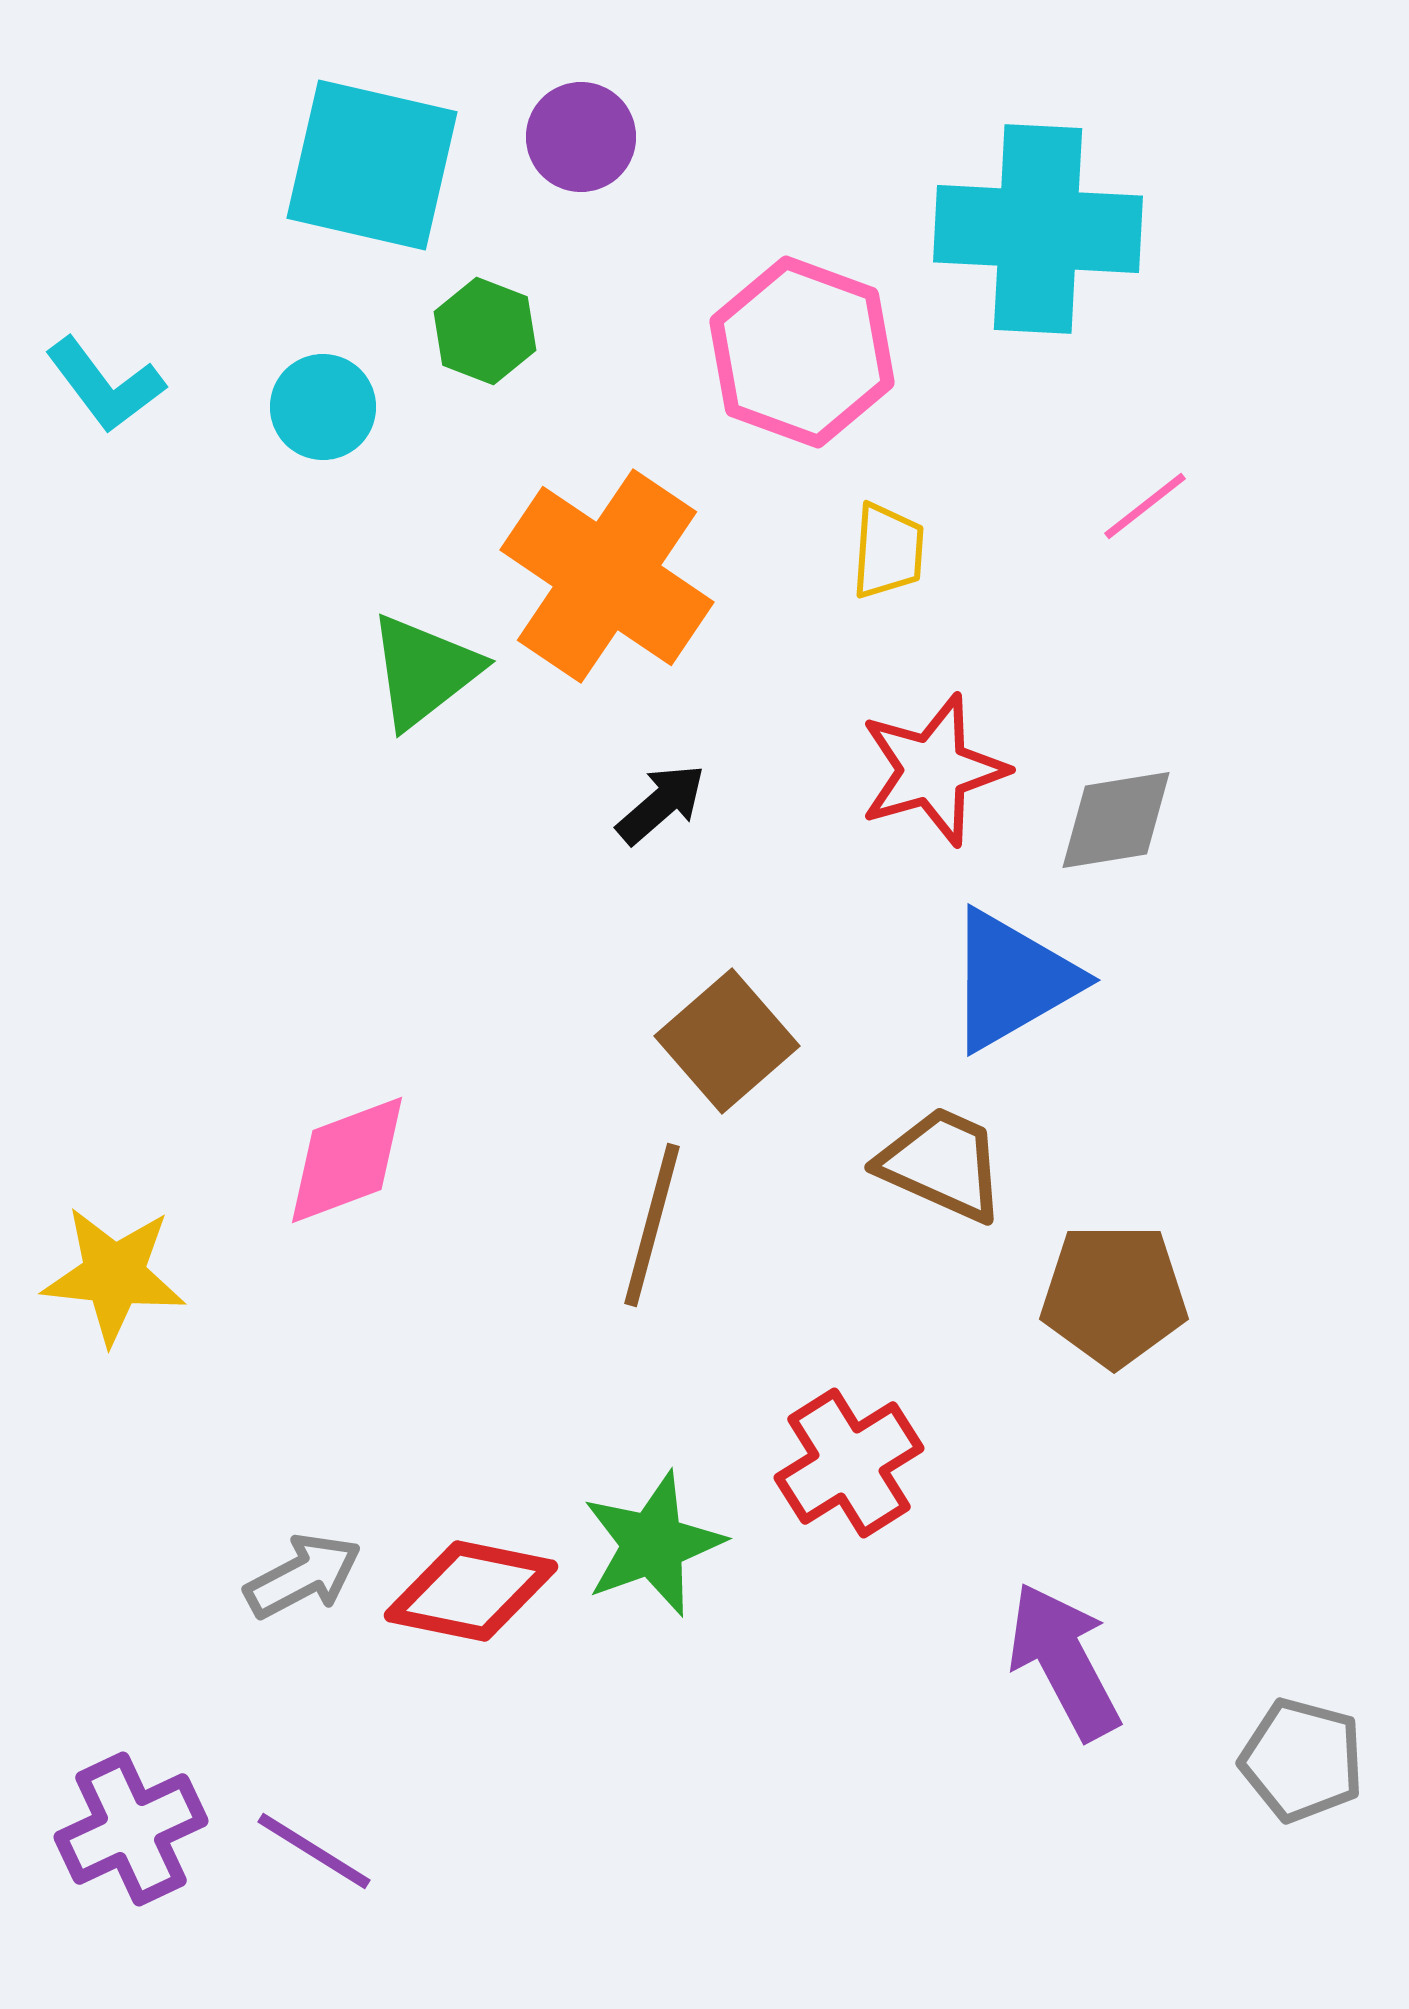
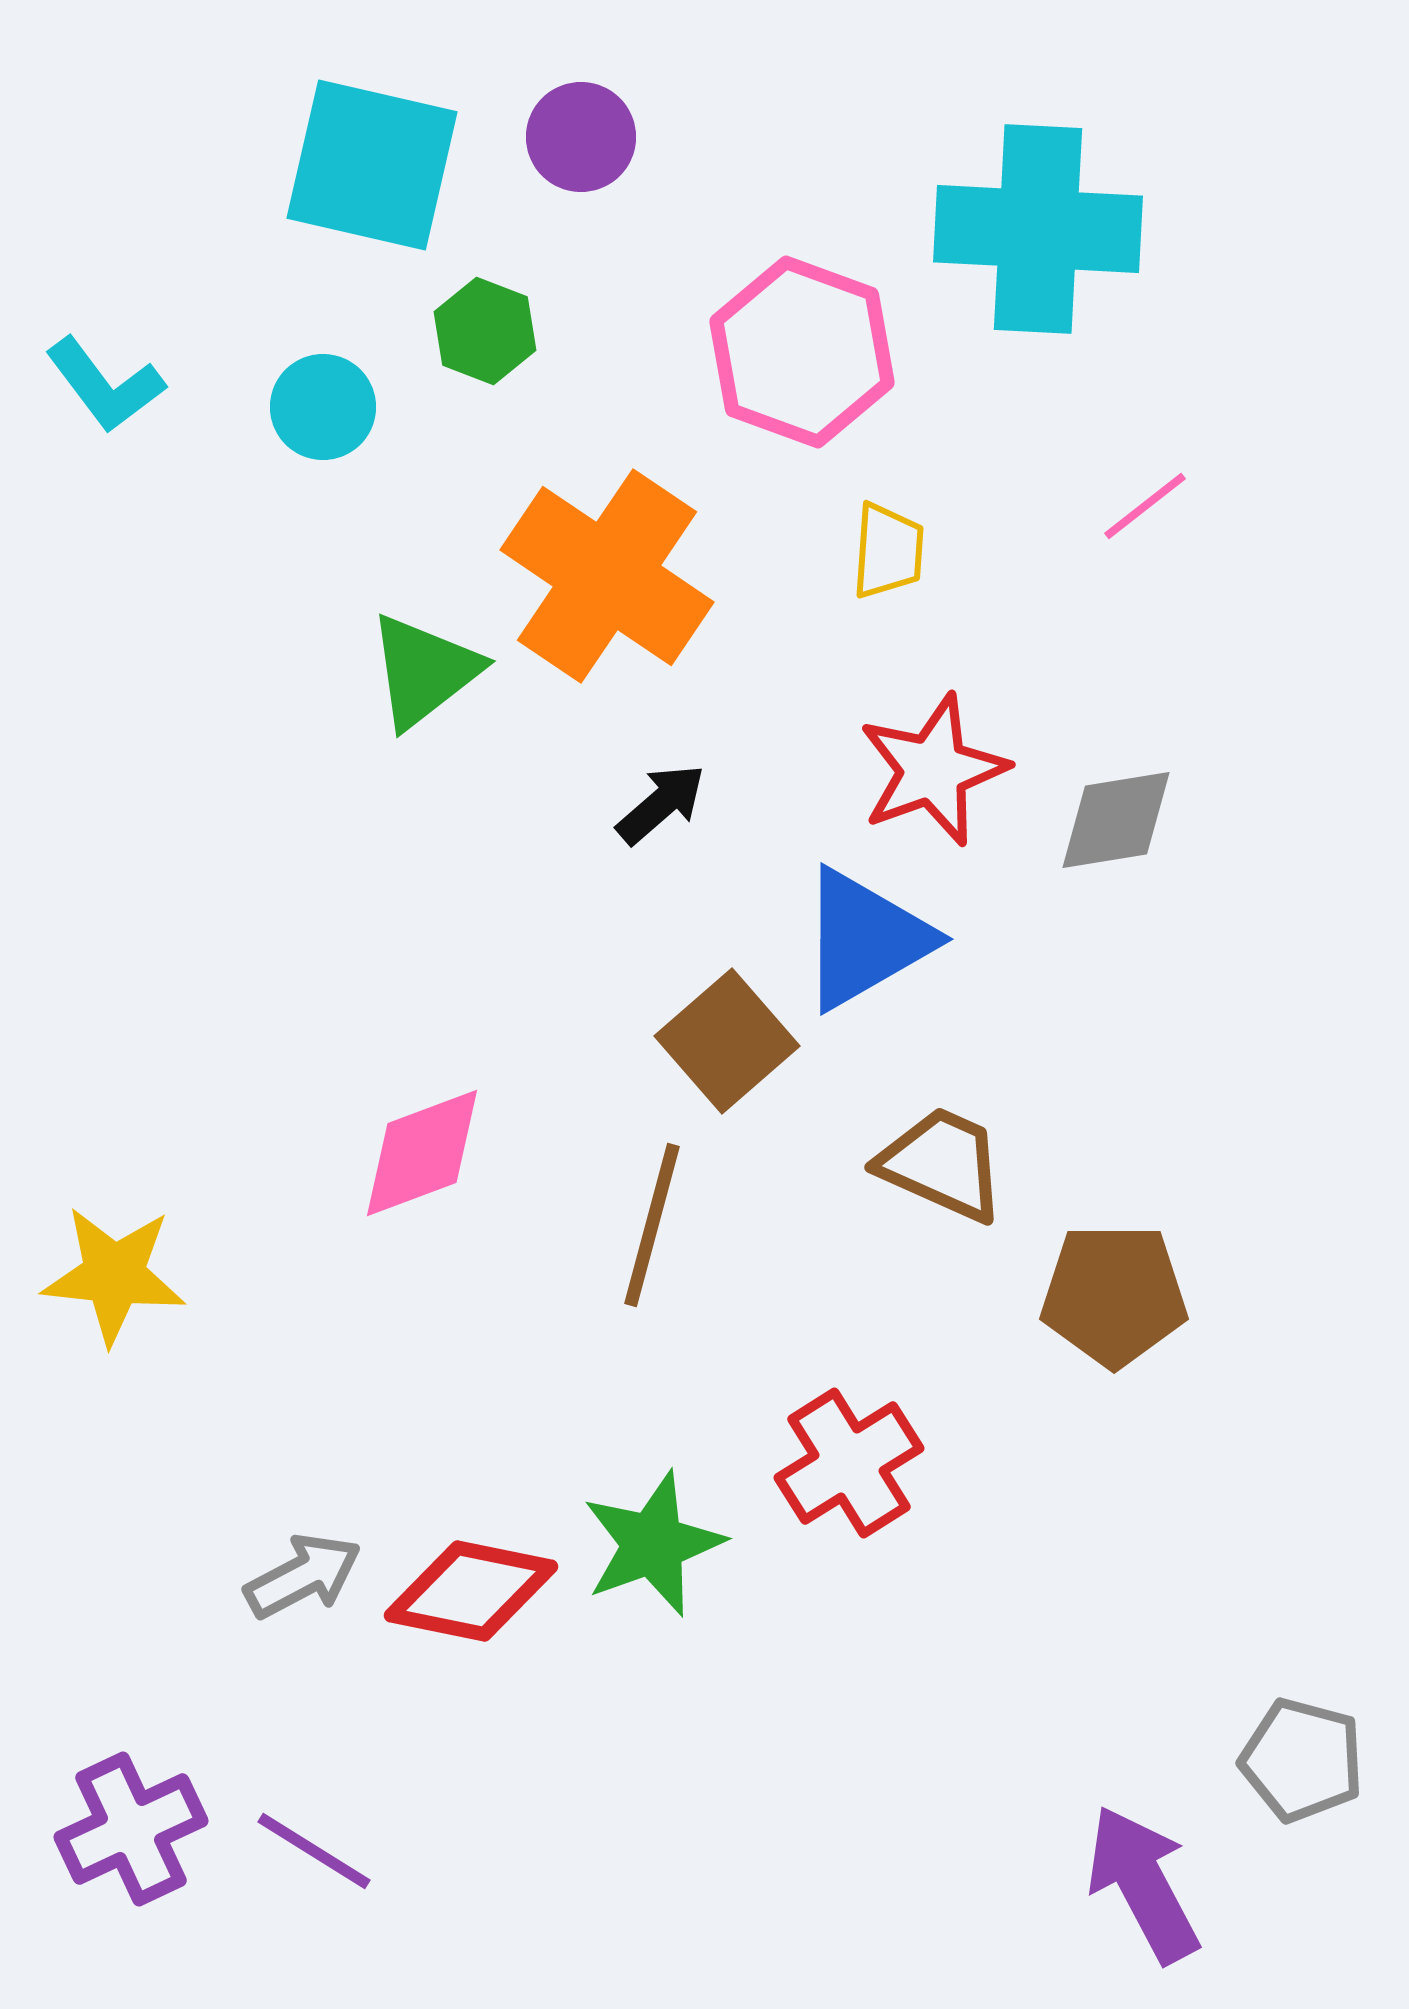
red star: rotated 4 degrees counterclockwise
blue triangle: moved 147 px left, 41 px up
pink diamond: moved 75 px right, 7 px up
purple arrow: moved 79 px right, 223 px down
